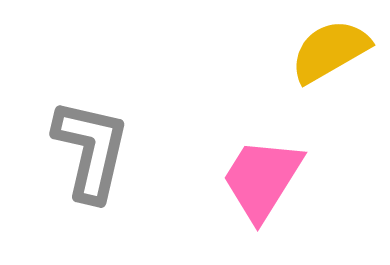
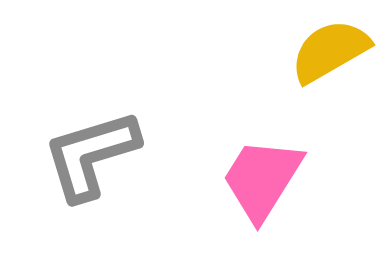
gray L-shape: moved 5 px down; rotated 120 degrees counterclockwise
